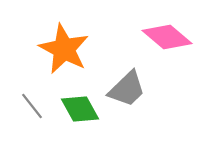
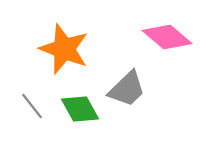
orange star: rotated 6 degrees counterclockwise
